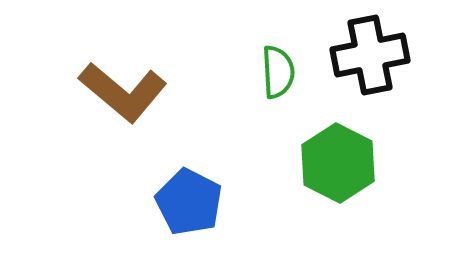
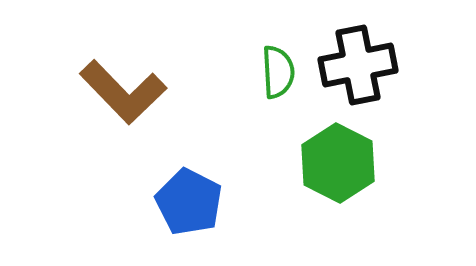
black cross: moved 12 px left, 10 px down
brown L-shape: rotated 6 degrees clockwise
